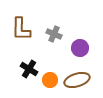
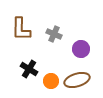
purple circle: moved 1 px right, 1 px down
orange circle: moved 1 px right, 1 px down
